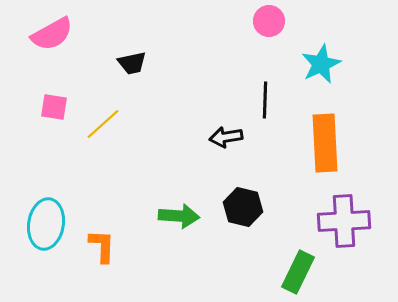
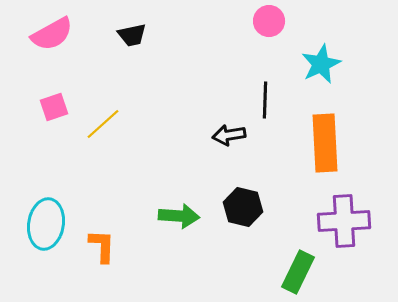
black trapezoid: moved 28 px up
pink square: rotated 28 degrees counterclockwise
black arrow: moved 3 px right, 2 px up
